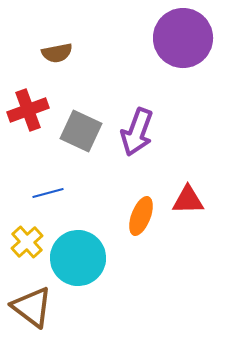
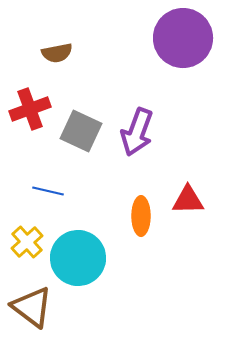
red cross: moved 2 px right, 1 px up
blue line: moved 2 px up; rotated 28 degrees clockwise
orange ellipse: rotated 21 degrees counterclockwise
